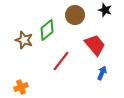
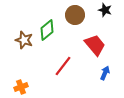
red line: moved 2 px right, 5 px down
blue arrow: moved 3 px right
